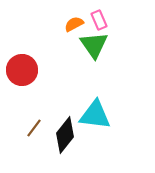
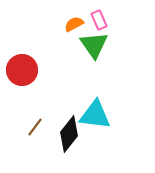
brown line: moved 1 px right, 1 px up
black diamond: moved 4 px right, 1 px up
